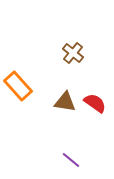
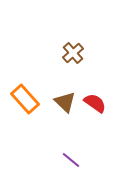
brown cross: rotated 10 degrees clockwise
orange rectangle: moved 7 px right, 13 px down
brown triangle: rotated 35 degrees clockwise
